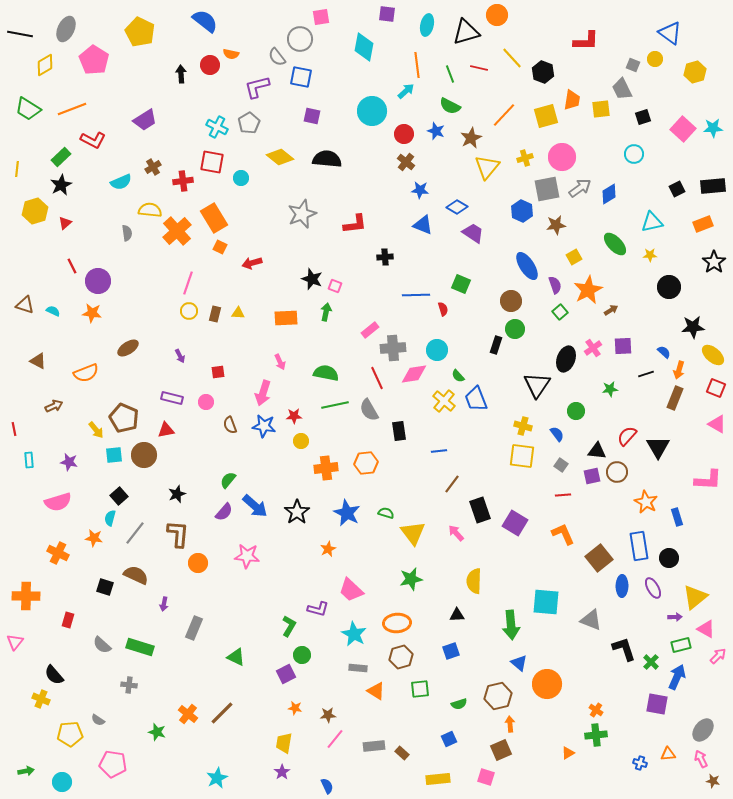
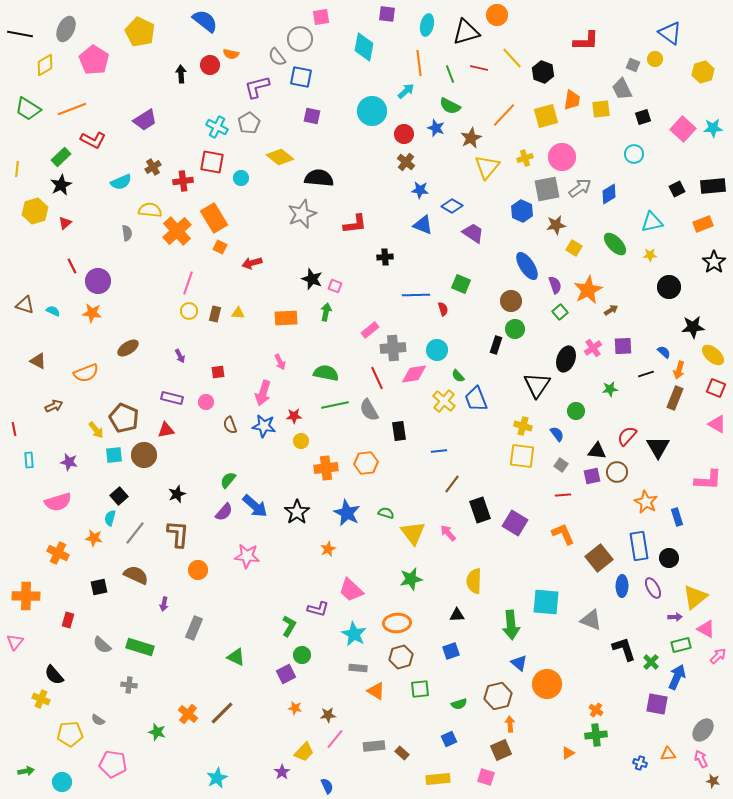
orange line at (417, 65): moved 2 px right, 2 px up
yellow hexagon at (695, 72): moved 8 px right
blue star at (436, 131): moved 3 px up
black semicircle at (327, 159): moved 8 px left, 19 px down
blue diamond at (457, 207): moved 5 px left, 1 px up
yellow square at (574, 257): moved 9 px up; rotated 28 degrees counterclockwise
pink arrow at (456, 533): moved 8 px left
orange circle at (198, 563): moved 7 px down
black square at (105, 587): moved 6 px left; rotated 30 degrees counterclockwise
yellow trapezoid at (284, 743): moved 20 px right, 9 px down; rotated 145 degrees counterclockwise
